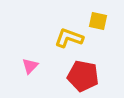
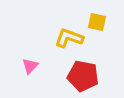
yellow square: moved 1 px left, 1 px down
